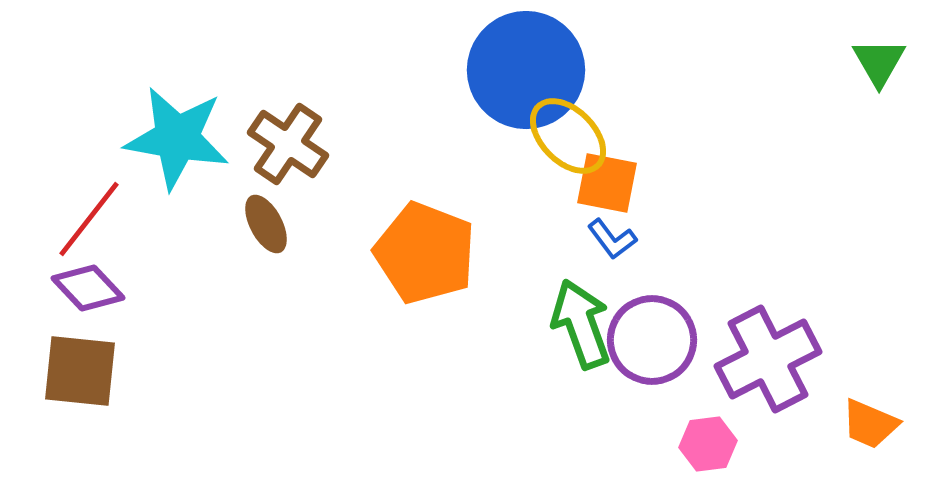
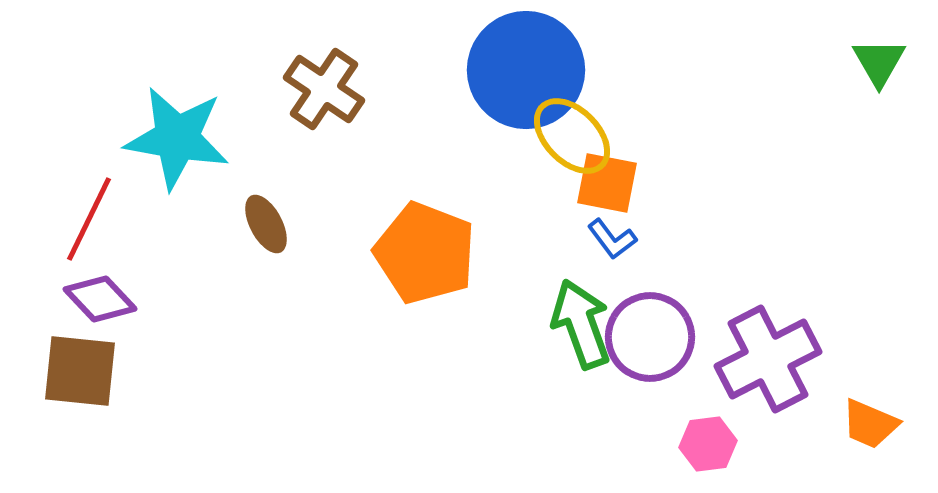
yellow ellipse: moved 4 px right
brown cross: moved 36 px right, 55 px up
red line: rotated 12 degrees counterclockwise
purple diamond: moved 12 px right, 11 px down
purple circle: moved 2 px left, 3 px up
